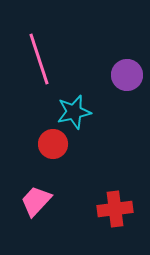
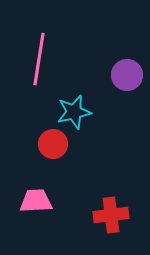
pink line: rotated 27 degrees clockwise
pink trapezoid: rotated 44 degrees clockwise
red cross: moved 4 px left, 6 px down
